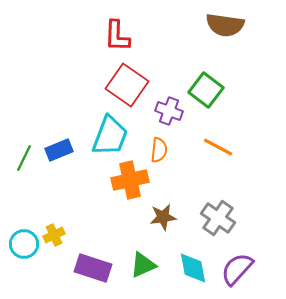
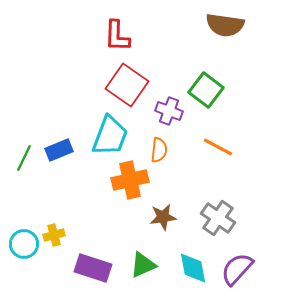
yellow cross: rotated 10 degrees clockwise
